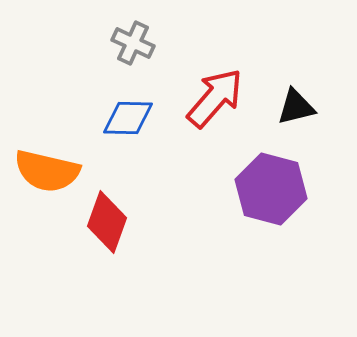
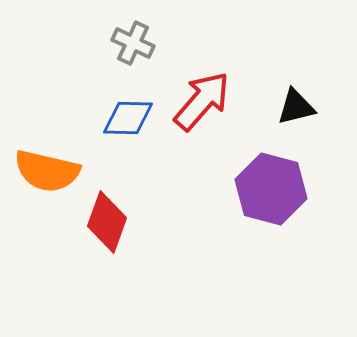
red arrow: moved 13 px left, 3 px down
